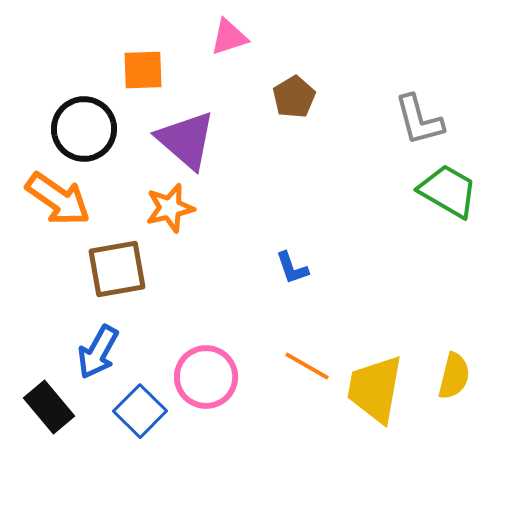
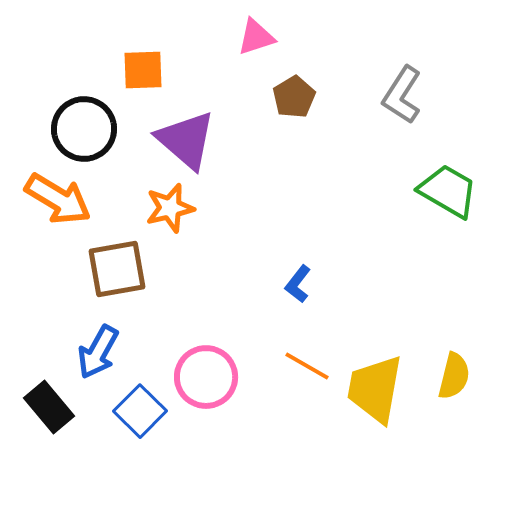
pink triangle: moved 27 px right
gray L-shape: moved 17 px left, 25 px up; rotated 48 degrees clockwise
orange arrow: rotated 4 degrees counterclockwise
blue L-shape: moved 6 px right, 16 px down; rotated 57 degrees clockwise
